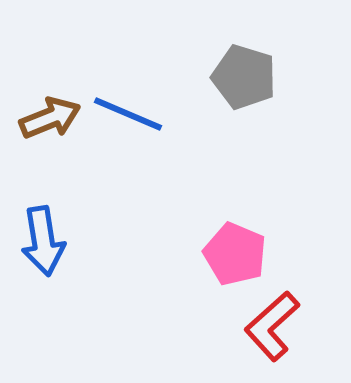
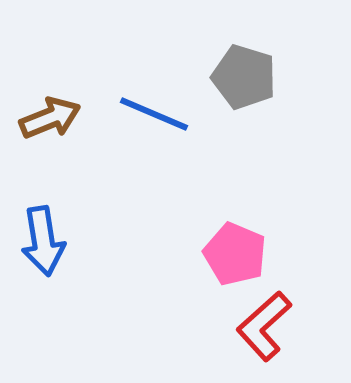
blue line: moved 26 px right
red L-shape: moved 8 px left
